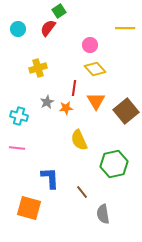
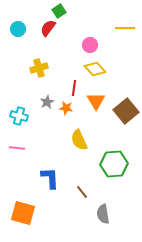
yellow cross: moved 1 px right
orange star: rotated 16 degrees clockwise
green hexagon: rotated 8 degrees clockwise
orange square: moved 6 px left, 5 px down
